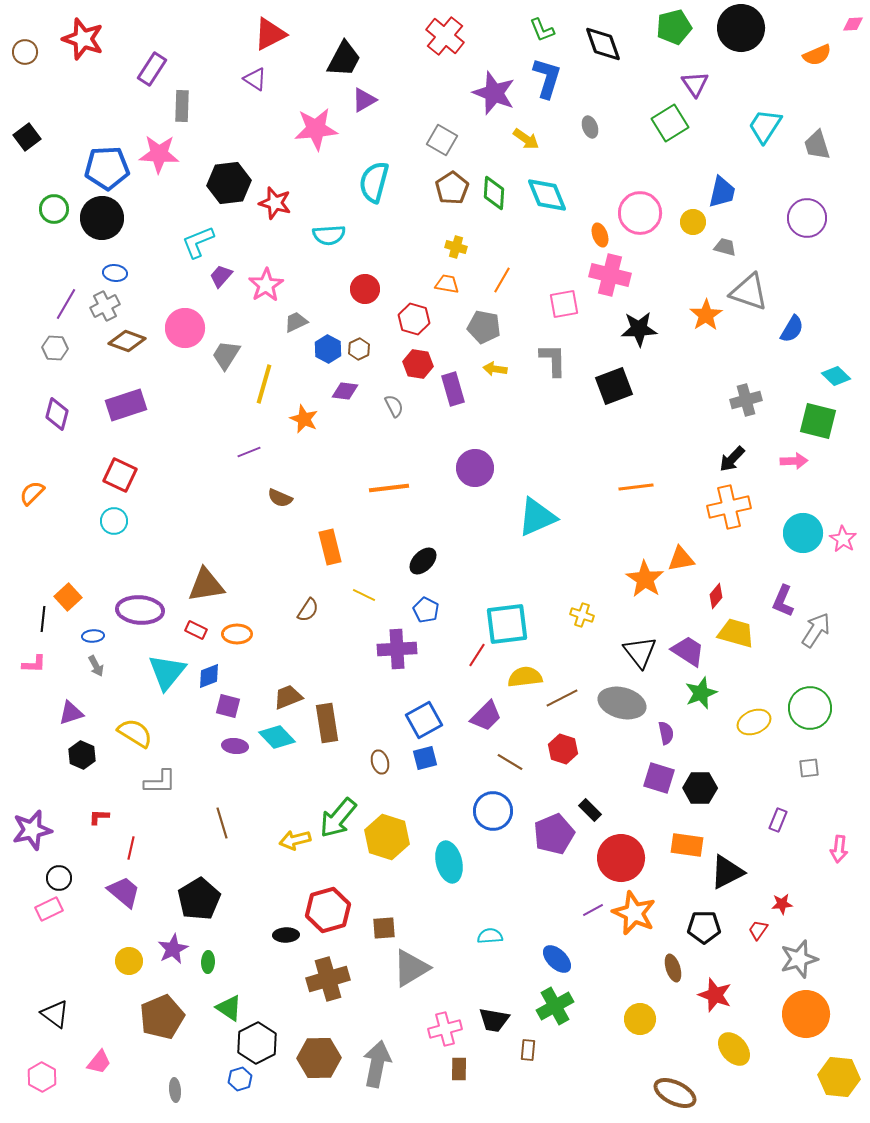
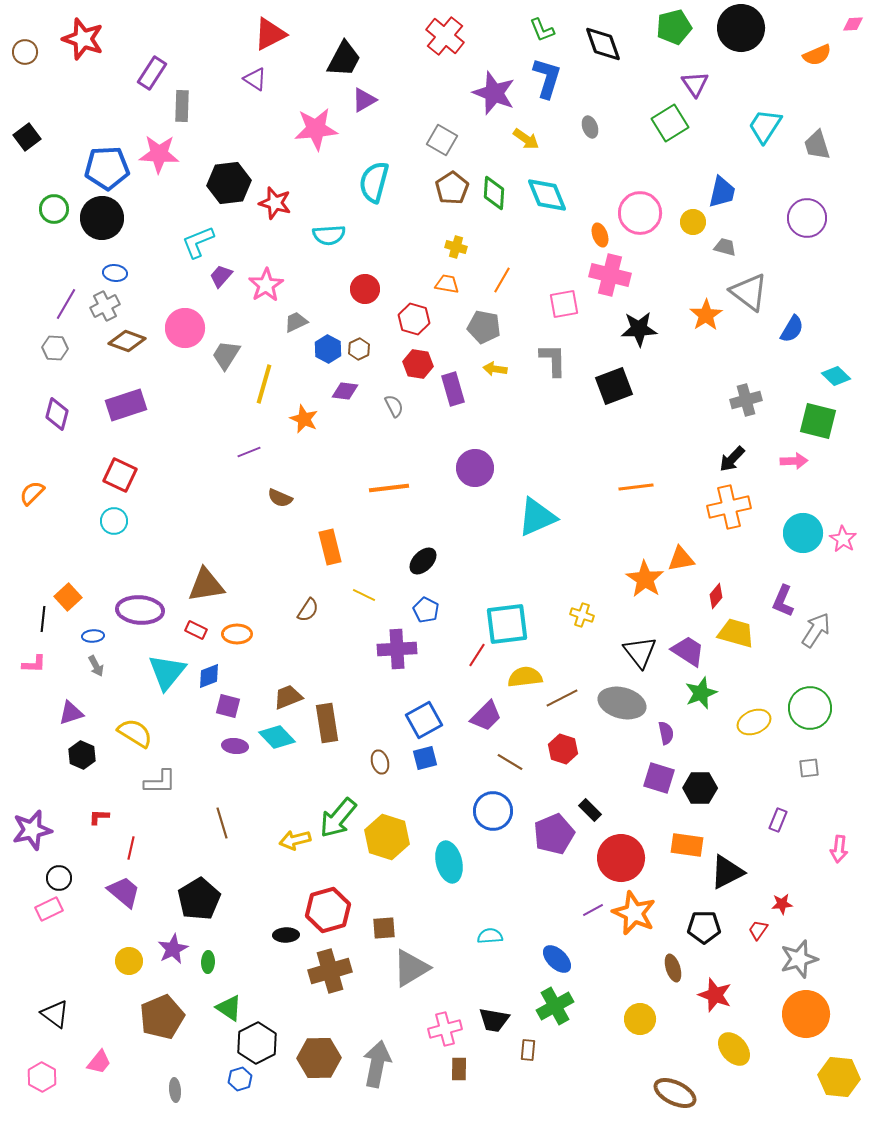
purple rectangle at (152, 69): moved 4 px down
gray triangle at (749, 292): rotated 18 degrees clockwise
brown cross at (328, 979): moved 2 px right, 8 px up
